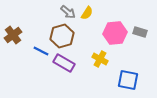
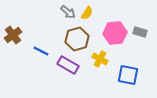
brown hexagon: moved 15 px right, 3 px down
purple rectangle: moved 4 px right, 2 px down
blue square: moved 5 px up
